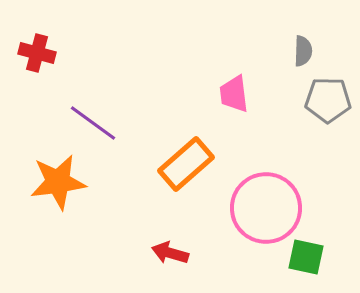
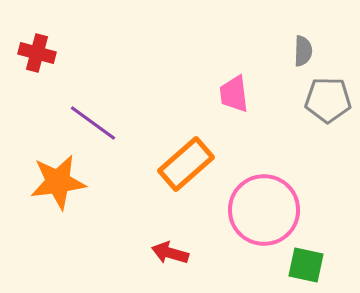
pink circle: moved 2 px left, 2 px down
green square: moved 8 px down
